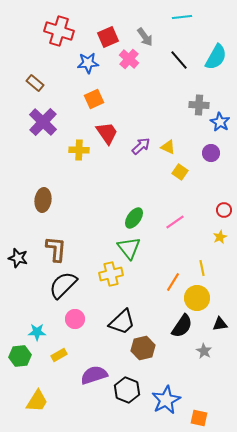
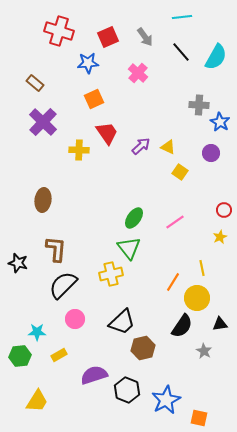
pink cross at (129, 59): moved 9 px right, 14 px down
black line at (179, 60): moved 2 px right, 8 px up
black star at (18, 258): moved 5 px down
